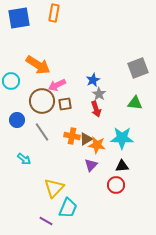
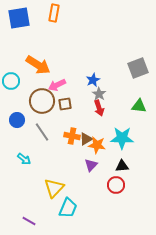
green triangle: moved 4 px right, 3 px down
red arrow: moved 3 px right, 1 px up
purple line: moved 17 px left
